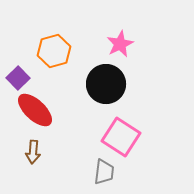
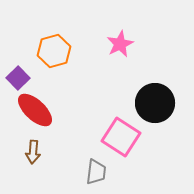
black circle: moved 49 px right, 19 px down
gray trapezoid: moved 8 px left
